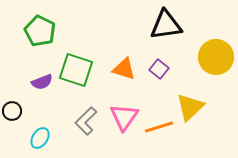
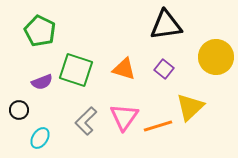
purple square: moved 5 px right
black circle: moved 7 px right, 1 px up
orange line: moved 1 px left, 1 px up
